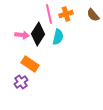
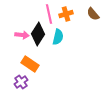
brown semicircle: moved 1 px up
